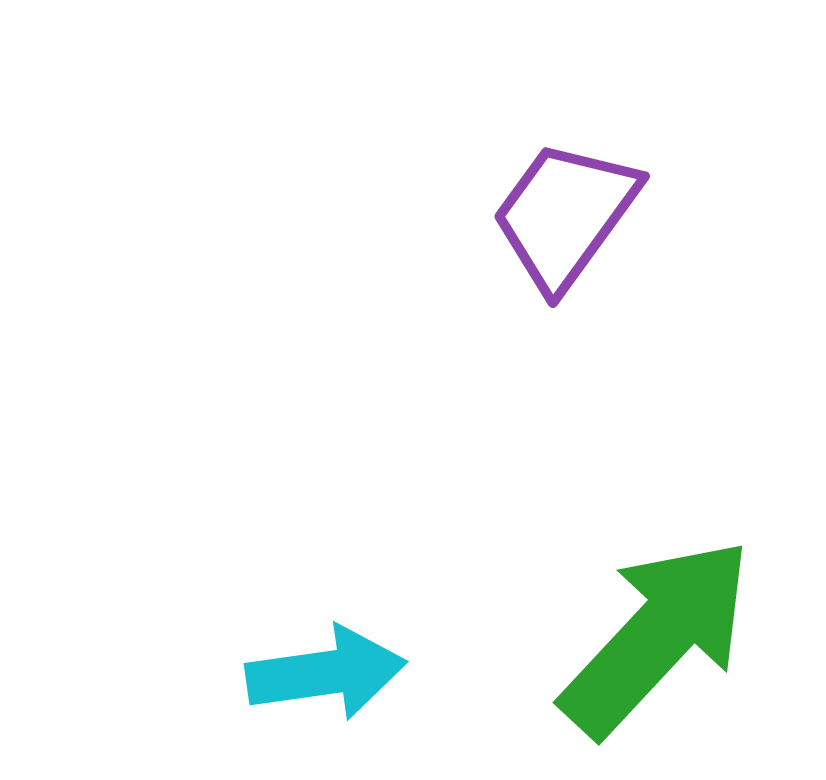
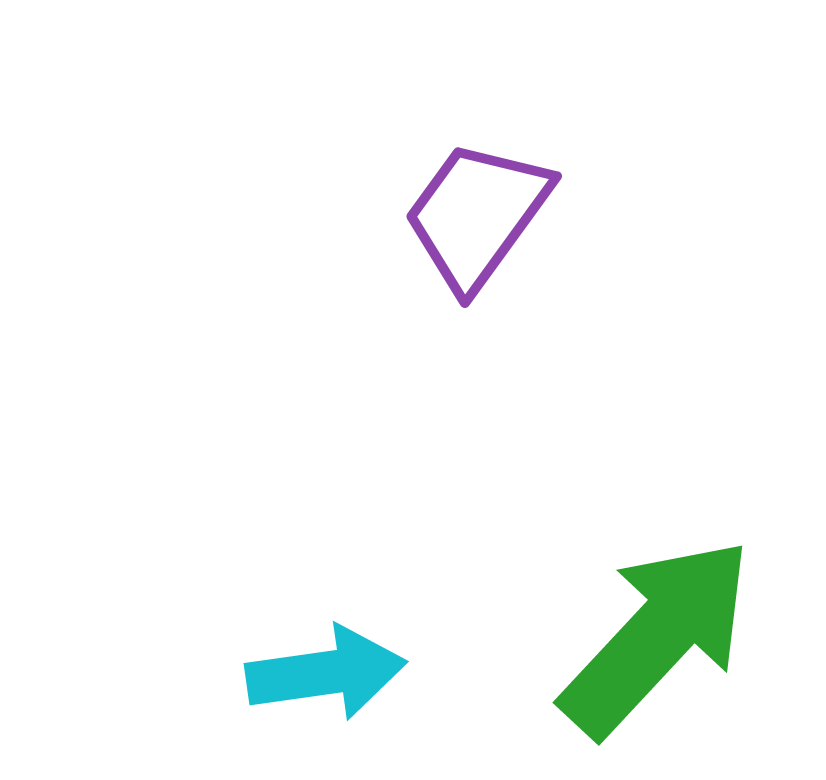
purple trapezoid: moved 88 px left
